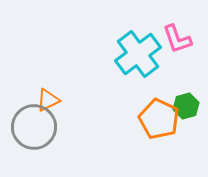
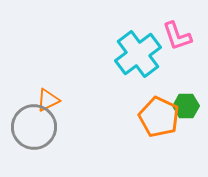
pink L-shape: moved 3 px up
green hexagon: rotated 15 degrees clockwise
orange pentagon: moved 2 px up
